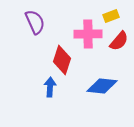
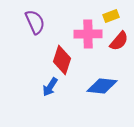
blue arrow: rotated 150 degrees counterclockwise
